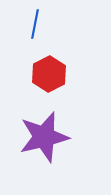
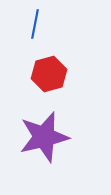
red hexagon: rotated 12 degrees clockwise
